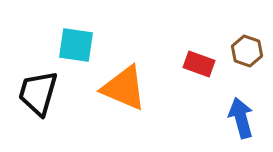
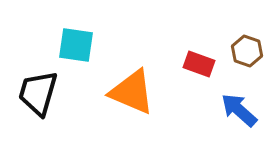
orange triangle: moved 8 px right, 4 px down
blue arrow: moved 2 px left, 8 px up; rotated 33 degrees counterclockwise
